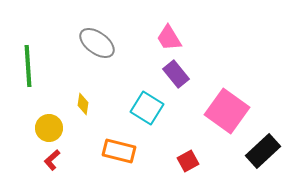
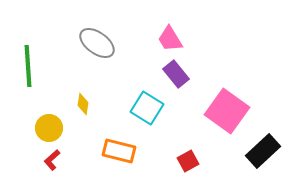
pink trapezoid: moved 1 px right, 1 px down
